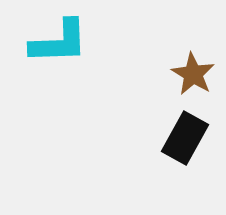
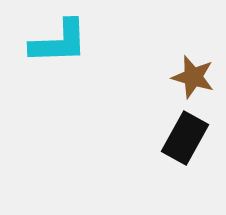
brown star: moved 3 px down; rotated 15 degrees counterclockwise
